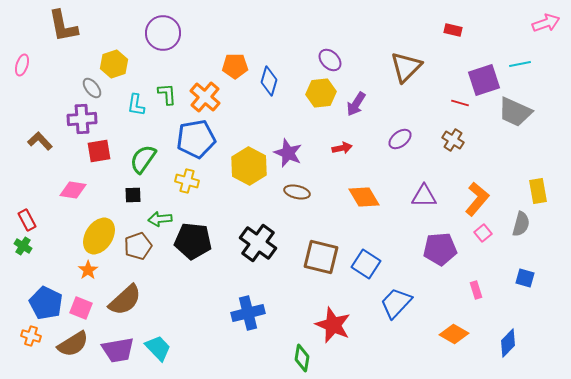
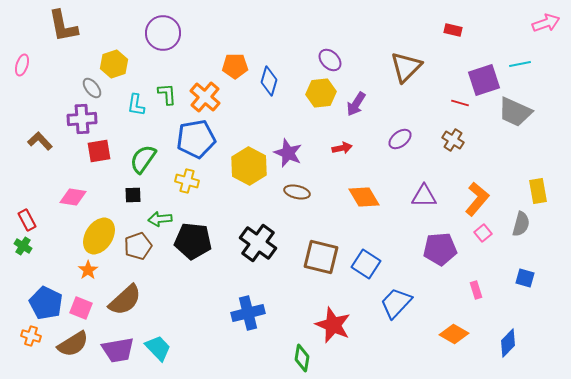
pink diamond at (73, 190): moved 7 px down
